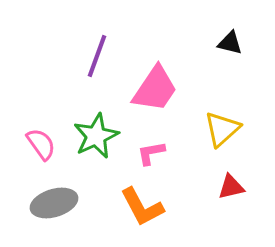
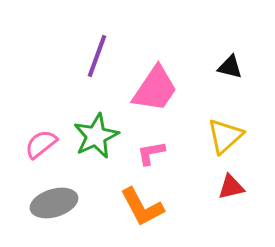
black triangle: moved 24 px down
yellow triangle: moved 3 px right, 7 px down
pink semicircle: rotated 92 degrees counterclockwise
